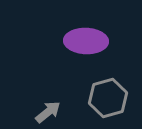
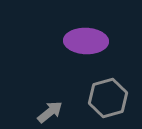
gray arrow: moved 2 px right
